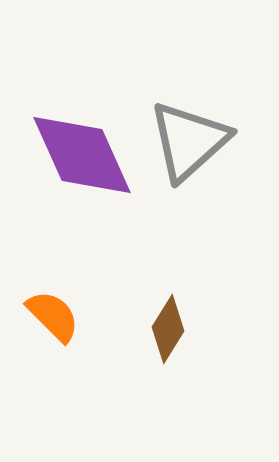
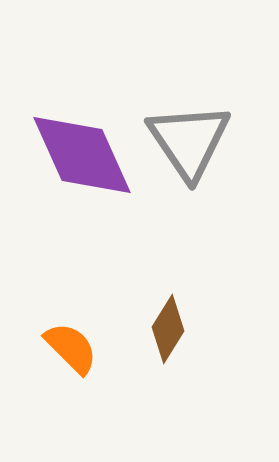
gray triangle: rotated 22 degrees counterclockwise
orange semicircle: moved 18 px right, 32 px down
